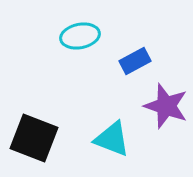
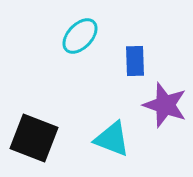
cyan ellipse: rotated 36 degrees counterclockwise
blue rectangle: rotated 64 degrees counterclockwise
purple star: moved 1 px left, 1 px up
